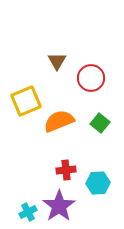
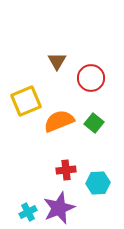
green square: moved 6 px left
purple star: moved 2 px down; rotated 12 degrees clockwise
